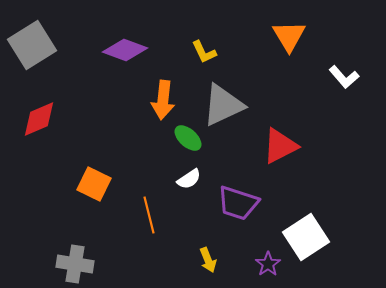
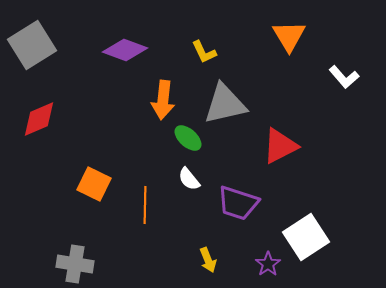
gray triangle: moved 2 px right, 1 px up; rotated 12 degrees clockwise
white semicircle: rotated 85 degrees clockwise
orange line: moved 4 px left, 10 px up; rotated 15 degrees clockwise
